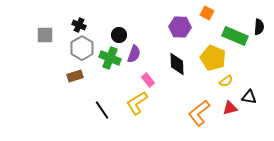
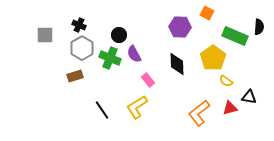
purple semicircle: rotated 132 degrees clockwise
yellow pentagon: rotated 15 degrees clockwise
yellow semicircle: rotated 72 degrees clockwise
yellow L-shape: moved 4 px down
